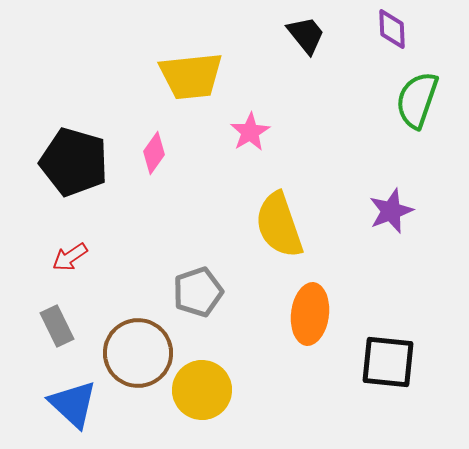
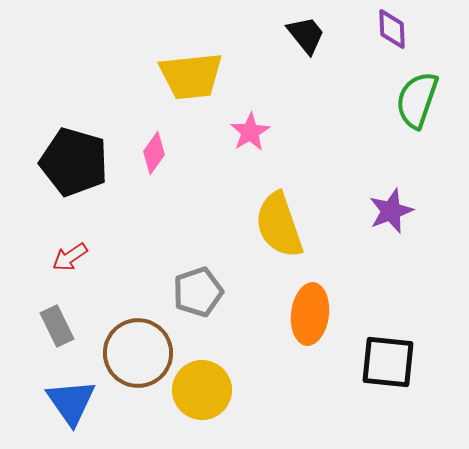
blue triangle: moved 2 px left, 2 px up; rotated 12 degrees clockwise
